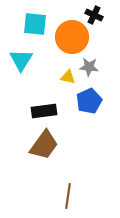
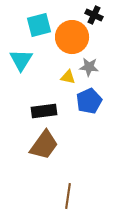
cyan square: moved 4 px right, 1 px down; rotated 20 degrees counterclockwise
